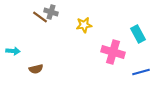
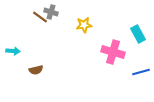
brown semicircle: moved 1 px down
